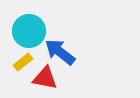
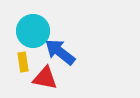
cyan circle: moved 4 px right
yellow rectangle: rotated 60 degrees counterclockwise
